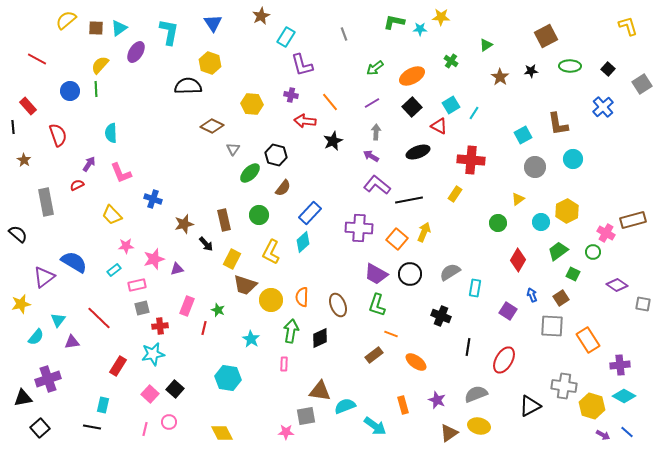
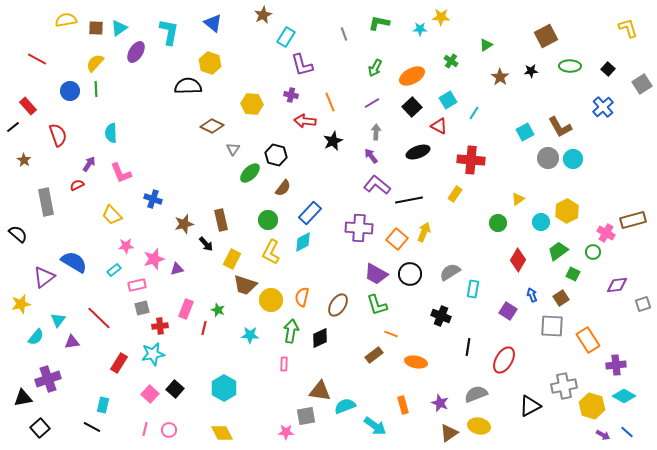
brown star at (261, 16): moved 2 px right, 1 px up
yellow semicircle at (66, 20): rotated 30 degrees clockwise
green L-shape at (394, 22): moved 15 px left, 1 px down
blue triangle at (213, 23): rotated 18 degrees counterclockwise
yellow L-shape at (628, 26): moved 2 px down
yellow semicircle at (100, 65): moved 5 px left, 2 px up
green arrow at (375, 68): rotated 24 degrees counterclockwise
orange line at (330, 102): rotated 18 degrees clockwise
cyan square at (451, 105): moved 3 px left, 5 px up
brown L-shape at (558, 124): moved 2 px right, 3 px down; rotated 20 degrees counterclockwise
black line at (13, 127): rotated 56 degrees clockwise
cyan square at (523, 135): moved 2 px right, 3 px up
purple arrow at (371, 156): rotated 21 degrees clockwise
gray circle at (535, 167): moved 13 px right, 9 px up
green circle at (259, 215): moved 9 px right, 5 px down
brown rectangle at (224, 220): moved 3 px left
cyan diamond at (303, 242): rotated 15 degrees clockwise
purple diamond at (617, 285): rotated 40 degrees counterclockwise
cyan rectangle at (475, 288): moved 2 px left, 1 px down
orange semicircle at (302, 297): rotated 12 degrees clockwise
gray square at (643, 304): rotated 28 degrees counterclockwise
brown ellipse at (338, 305): rotated 55 degrees clockwise
green L-shape at (377, 305): rotated 35 degrees counterclockwise
pink rectangle at (187, 306): moved 1 px left, 3 px down
cyan star at (251, 339): moved 1 px left, 4 px up; rotated 30 degrees counterclockwise
orange ellipse at (416, 362): rotated 25 degrees counterclockwise
purple cross at (620, 365): moved 4 px left
red rectangle at (118, 366): moved 1 px right, 3 px up
cyan hexagon at (228, 378): moved 4 px left, 10 px down; rotated 20 degrees clockwise
gray cross at (564, 386): rotated 20 degrees counterclockwise
purple star at (437, 400): moved 3 px right, 3 px down
pink circle at (169, 422): moved 8 px down
black line at (92, 427): rotated 18 degrees clockwise
